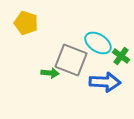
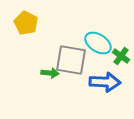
yellow pentagon: rotated 10 degrees clockwise
gray square: rotated 12 degrees counterclockwise
